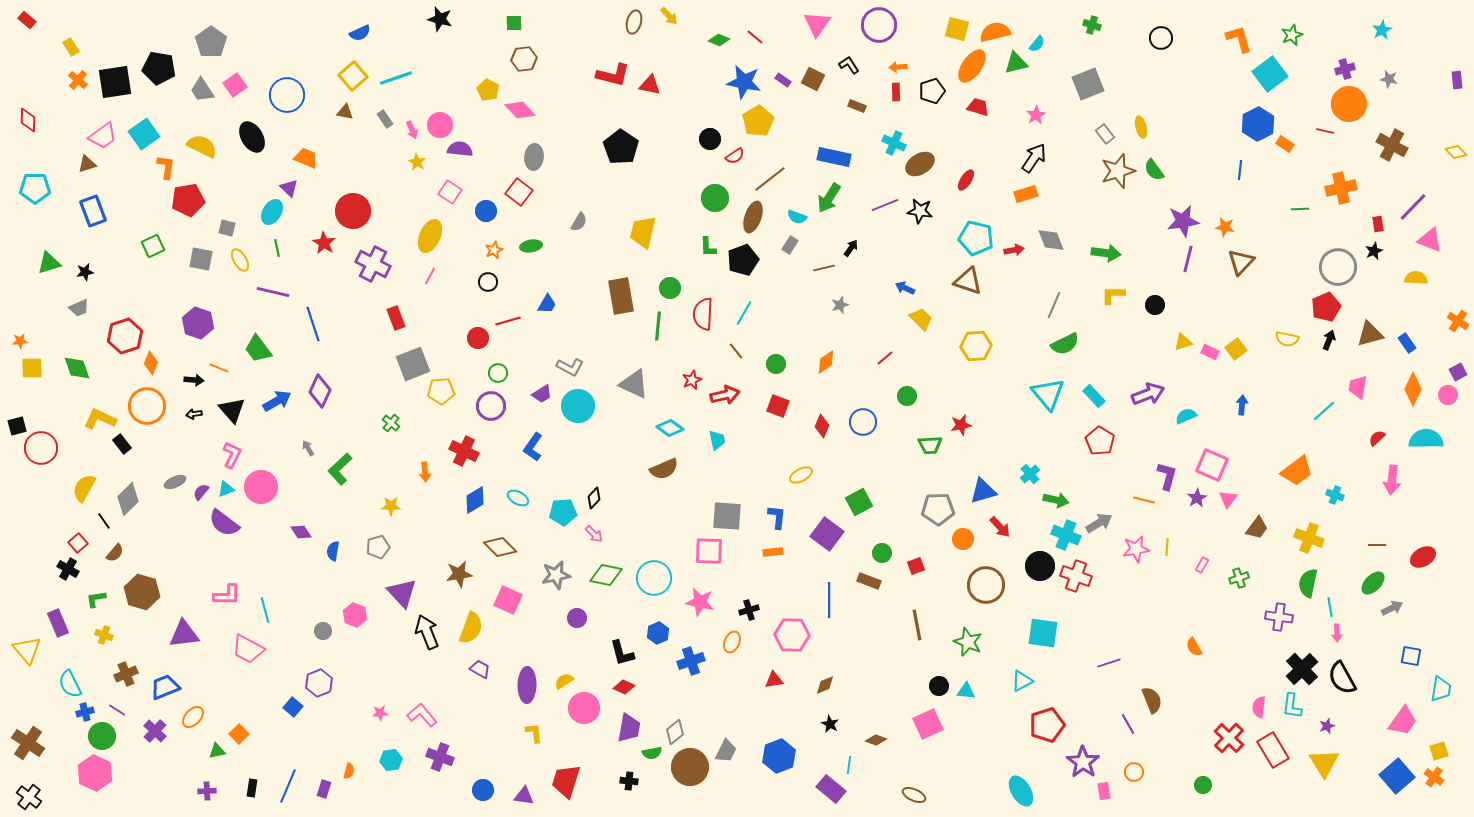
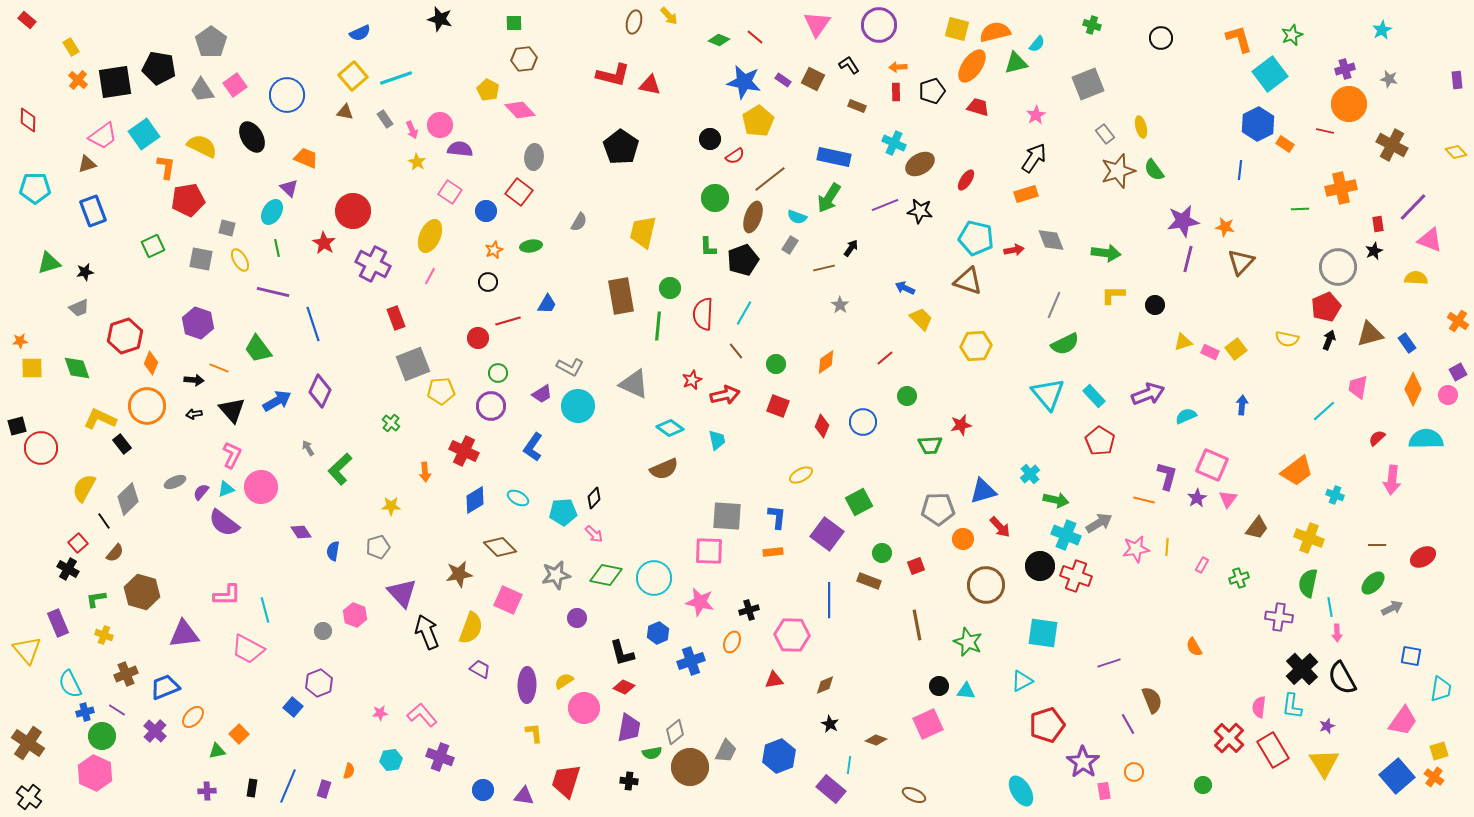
gray star at (840, 305): rotated 18 degrees counterclockwise
